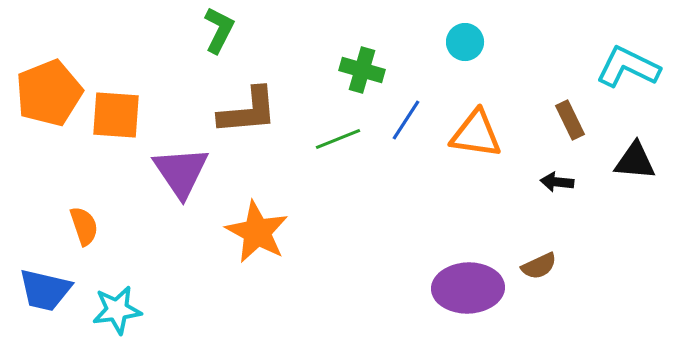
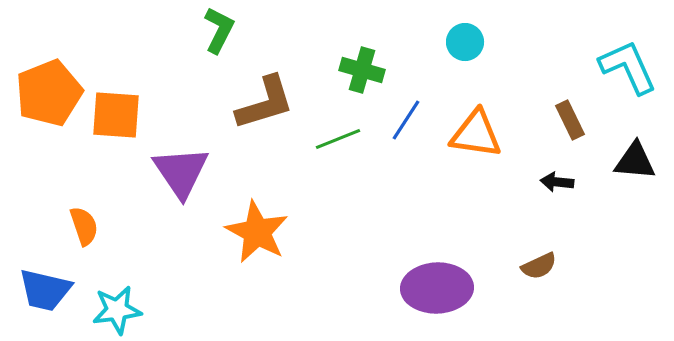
cyan L-shape: rotated 40 degrees clockwise
brown L-shape: moved 17 px right, 8 px up; rotated 12 degrees counterclockwise
purple ellipse: moved 31 px left
